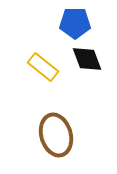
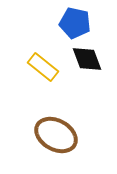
blue pentagon: rotated 12 degrees clockwise
brown ellipse: rotated 45 degrees counterclockwise
